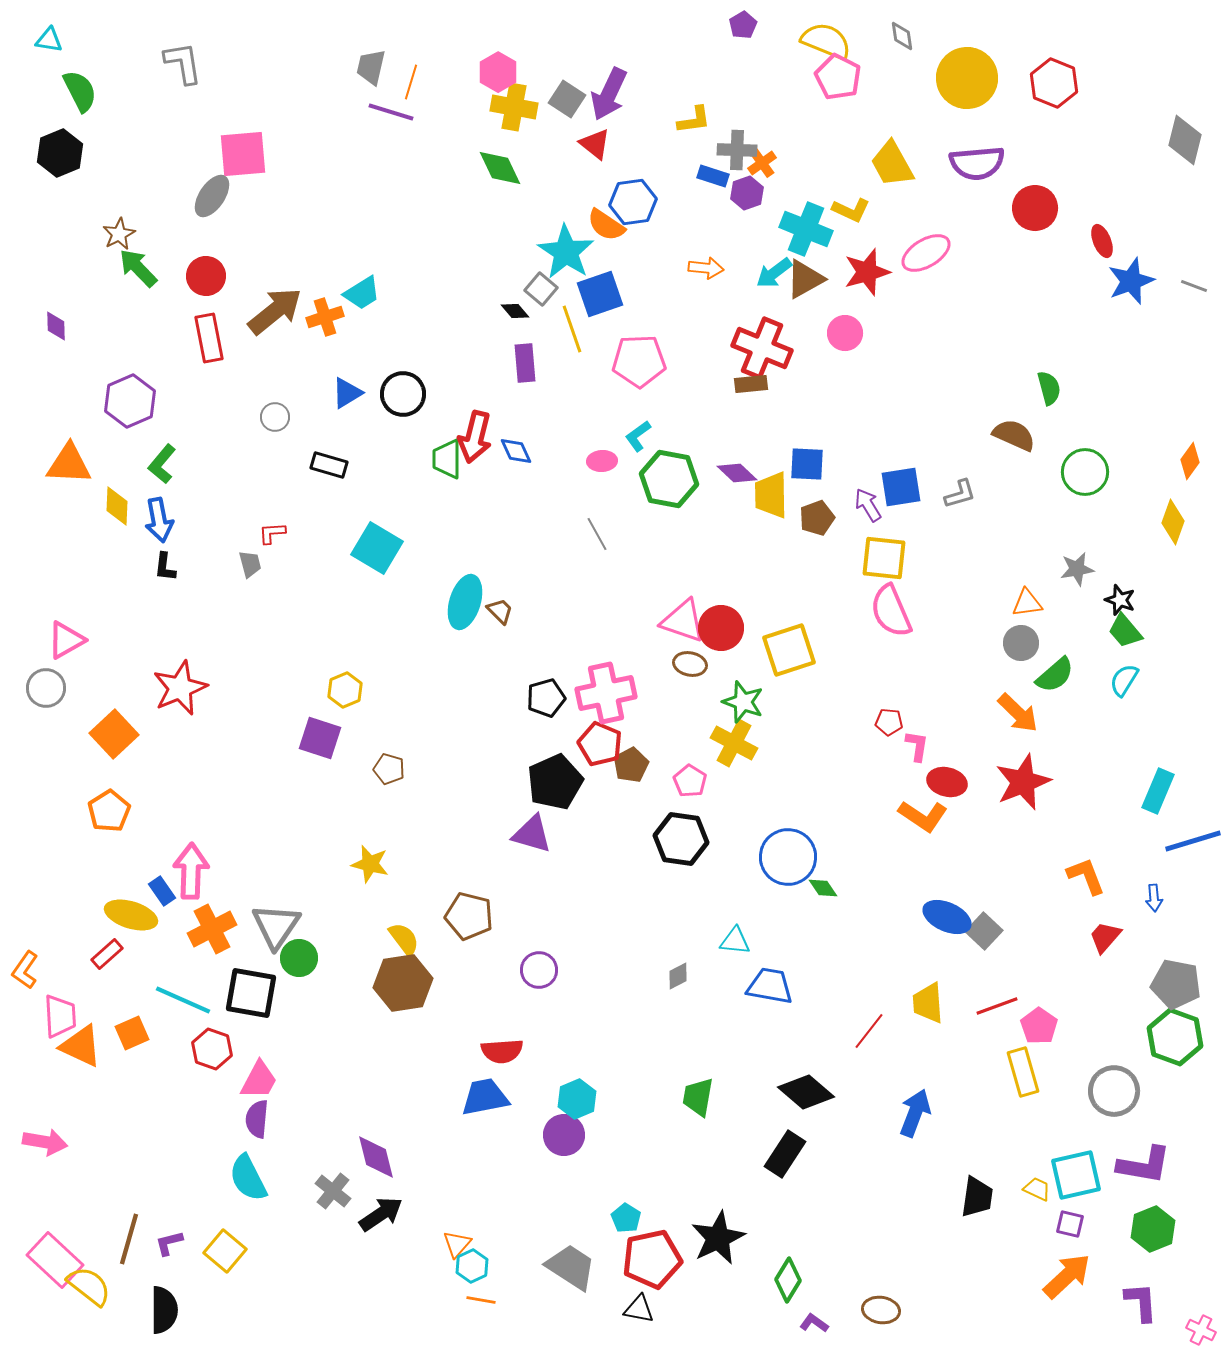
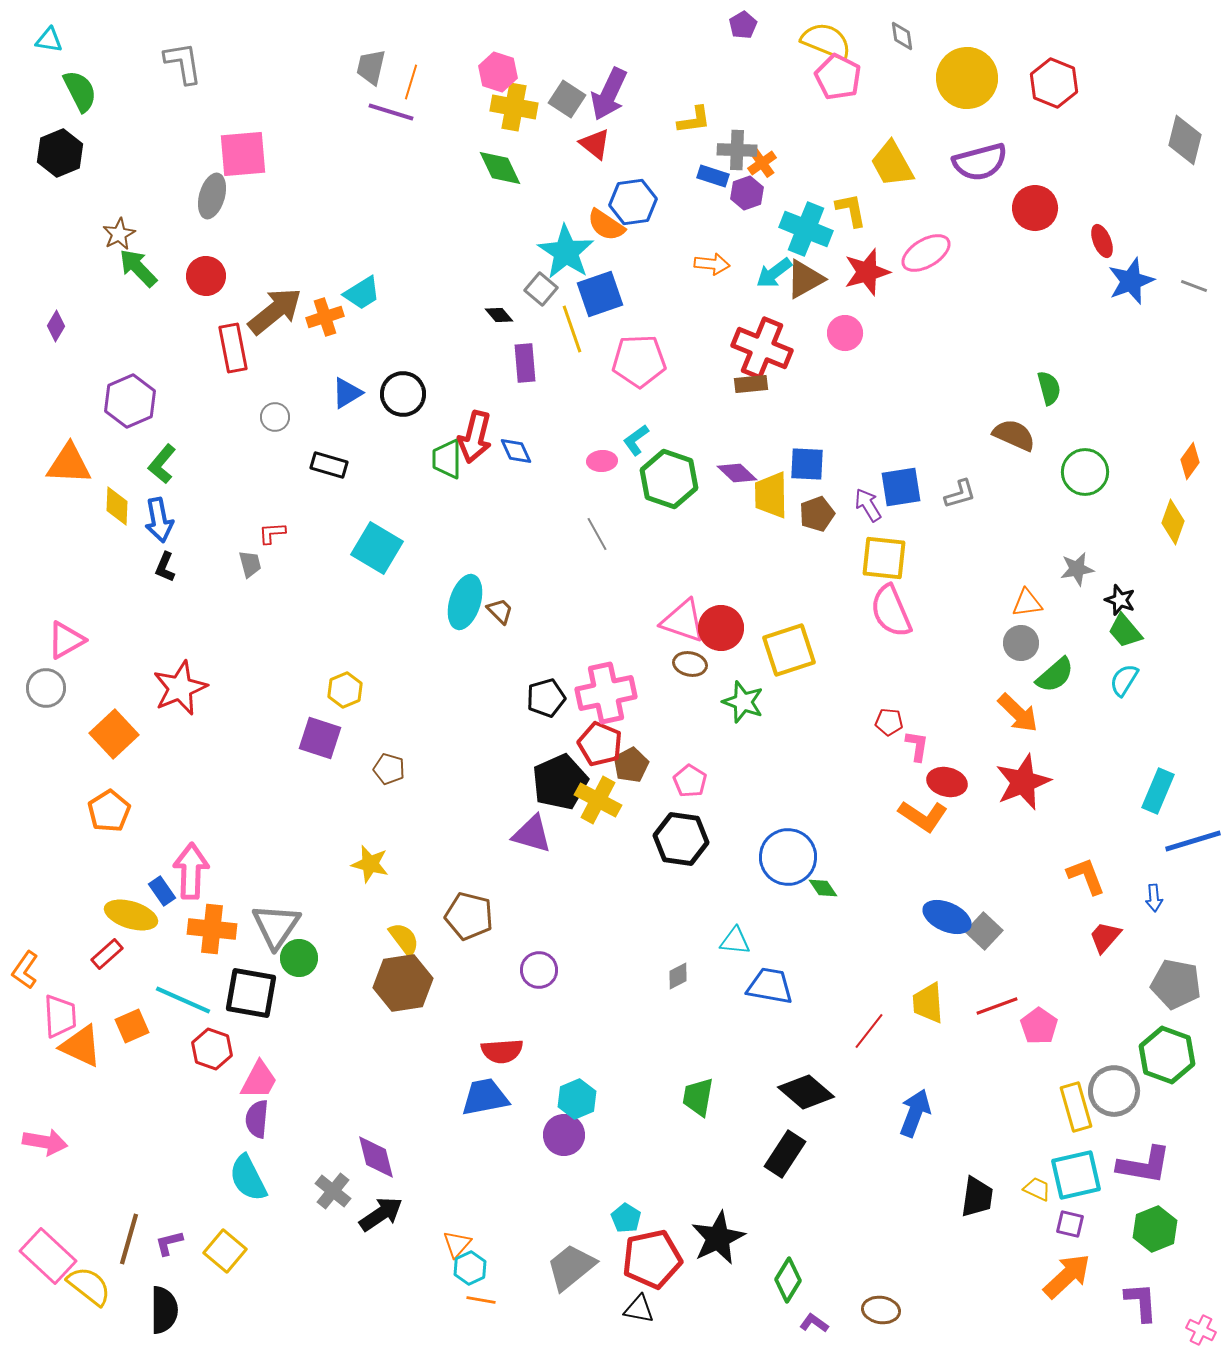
pink hexagon at (498, 72): rotated 12 degrees counterclockwise
purple semicircle at (977, 163): moved 3 px right, 1 px up; rotated 10 degrees counterclockwise
gray ellipse at (212, 196): rotated 18 degrees counterclockwise
yellow L-shape at (851, 210): rotated 126 degrees counterclockwise
orange arrow at (706, 268): moved 6 px right, 4 px up
black diamond at (515, 311): moved 16 px left, 4 px down
purple diamond at (56, 326): rotated 32 degrees clockwise
red rectangle at (209, 338): moved 24 px right, 10 px down
cyan L-shape at (638, 436): moved 2 px left, 4 px down
green hexagon at (669, 479): rotated 8 degrees clockwise
brown pentagon at (817, 518): moved 4 px up
black L-shape at (165, 567): rotated 16 degrees clockwise
yellow cross at (734, 743): moved 136 px left, 57 px down
black pentagon at (555, 782): moved 5 px right
orange cross at (212, 929): rotated 33 degrees clockwise
orange square at (132, 1033): moved 7 px up
green hexagon at (1175, 1037): moved 8 px left, 18 px down
yellow rectangle at (1023, 1072): moved 53 px right, 35 px down
green hexagon at (1153, 1229): moved 2 px right
pink rectangle at (55, 1260): moved 7 px left, 4 px up
cyan hexagon at (472, 1266): moved 2 px left, 2 px down
gray trapezoid at (571, 1267): rotated 72 degrees counterclockwise
